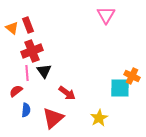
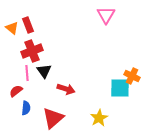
red arrow: moved 1 px left, 4 px up; rotated 18 degrees counterclockwise
blue semicircle: moved 2 px up
